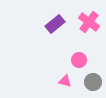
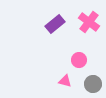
gray circle: moved 2 px down
